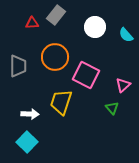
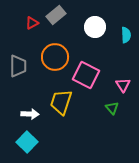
gray rectangle: rotated 12 degrees clockwise
red triangle: rotated 24 degrees counterclockwise
cyan semicircle: rotated 140 degrees counterclockwise
pink triangle: rotated 21 degrees counterclockwise
